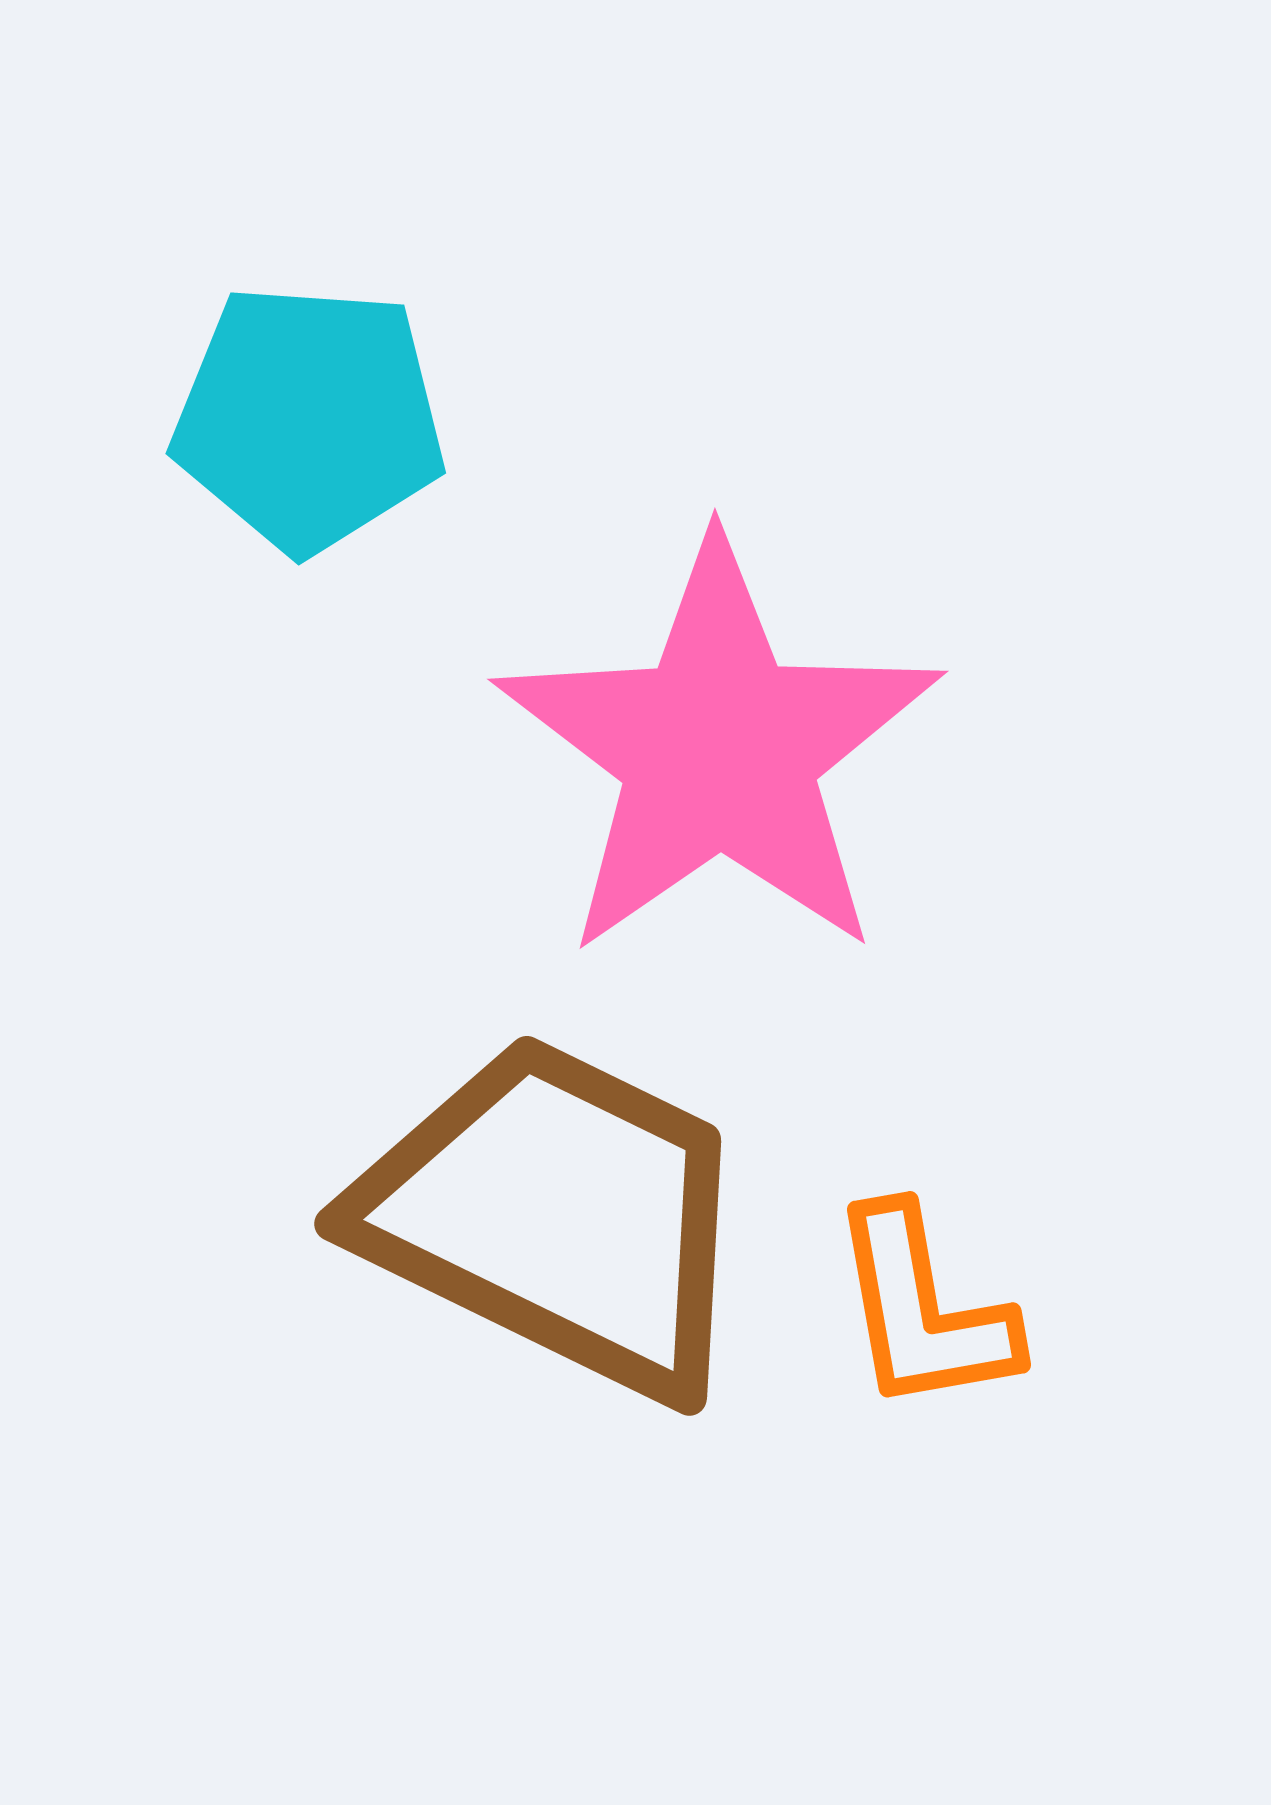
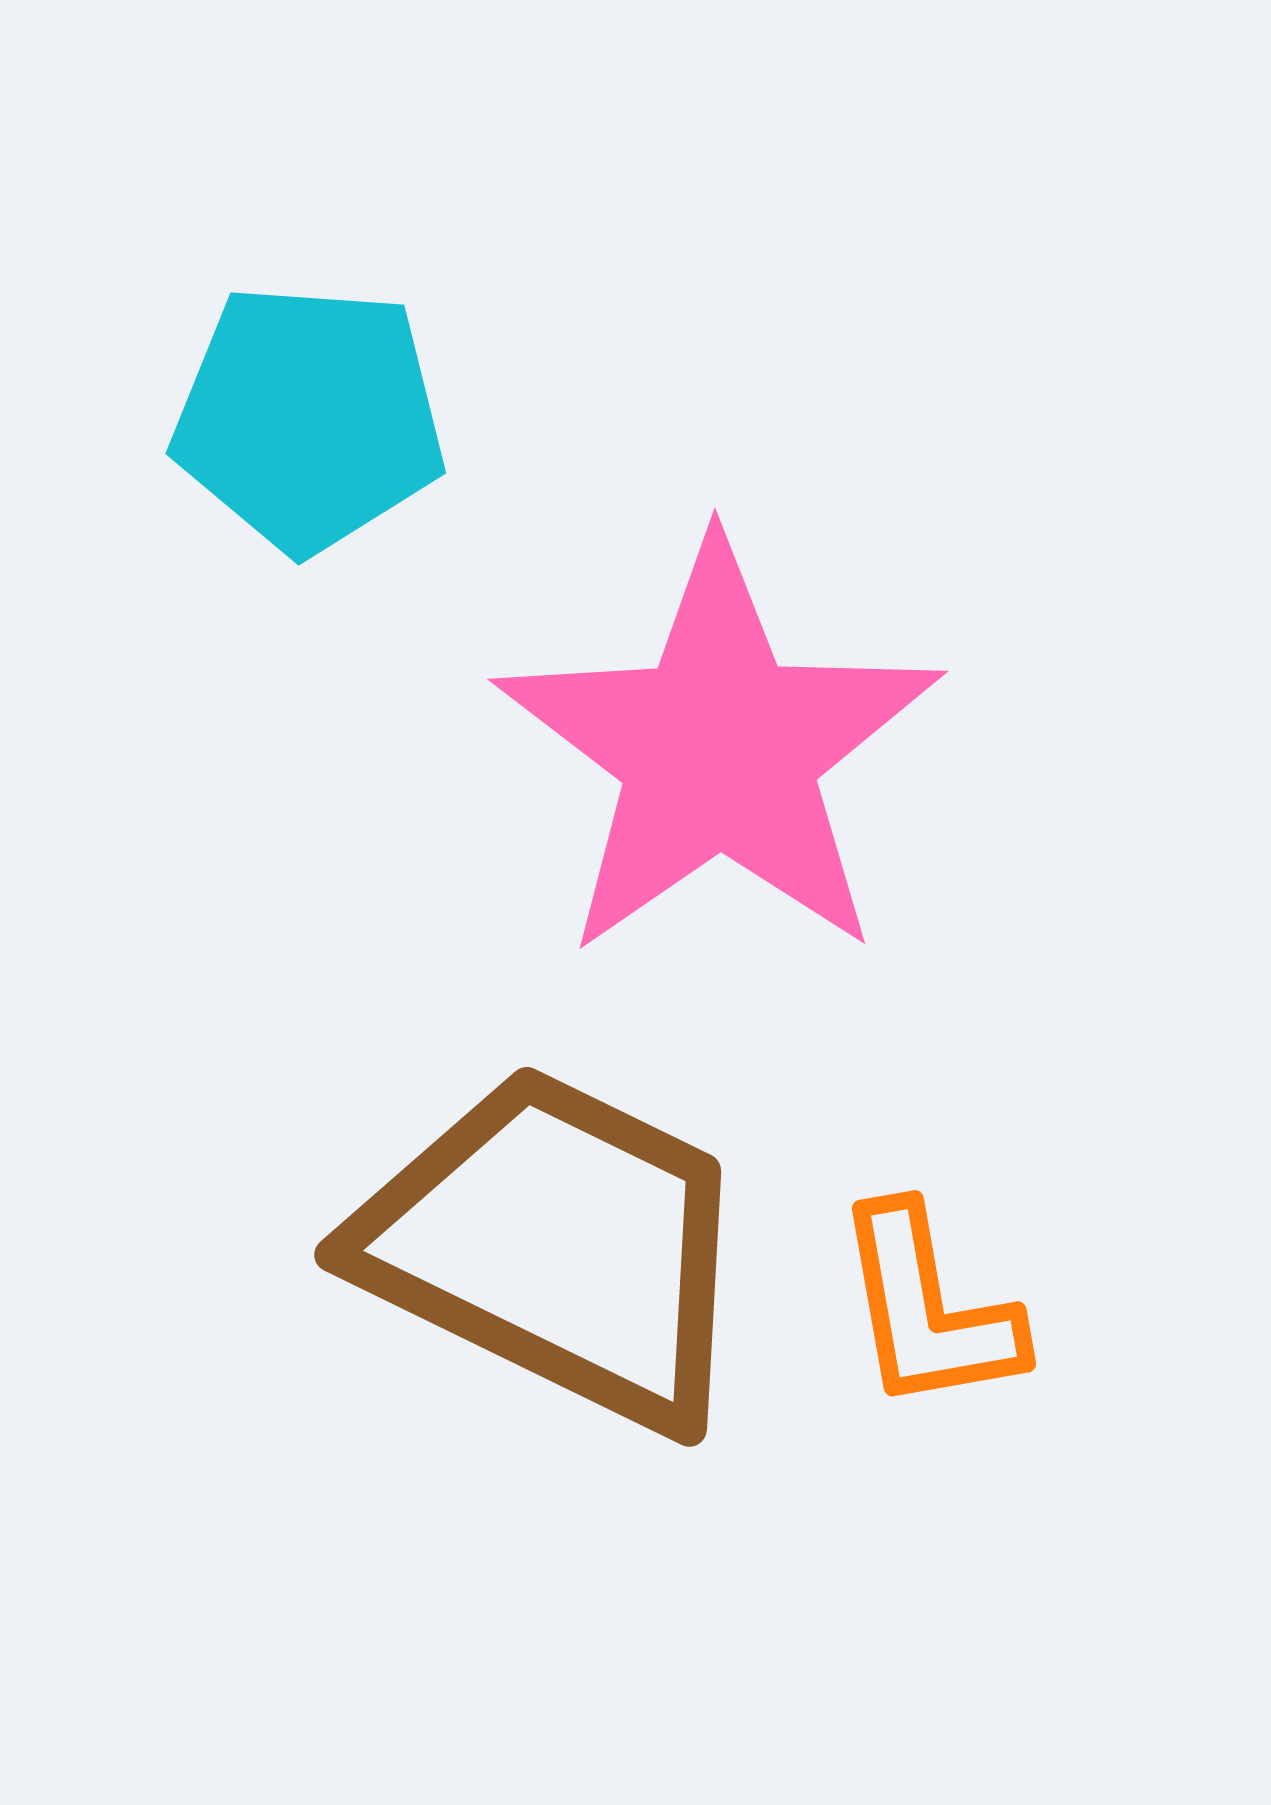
brown trapezoid: moved 31 px down
orange L-shape: moved 5 px right, 1 px up
